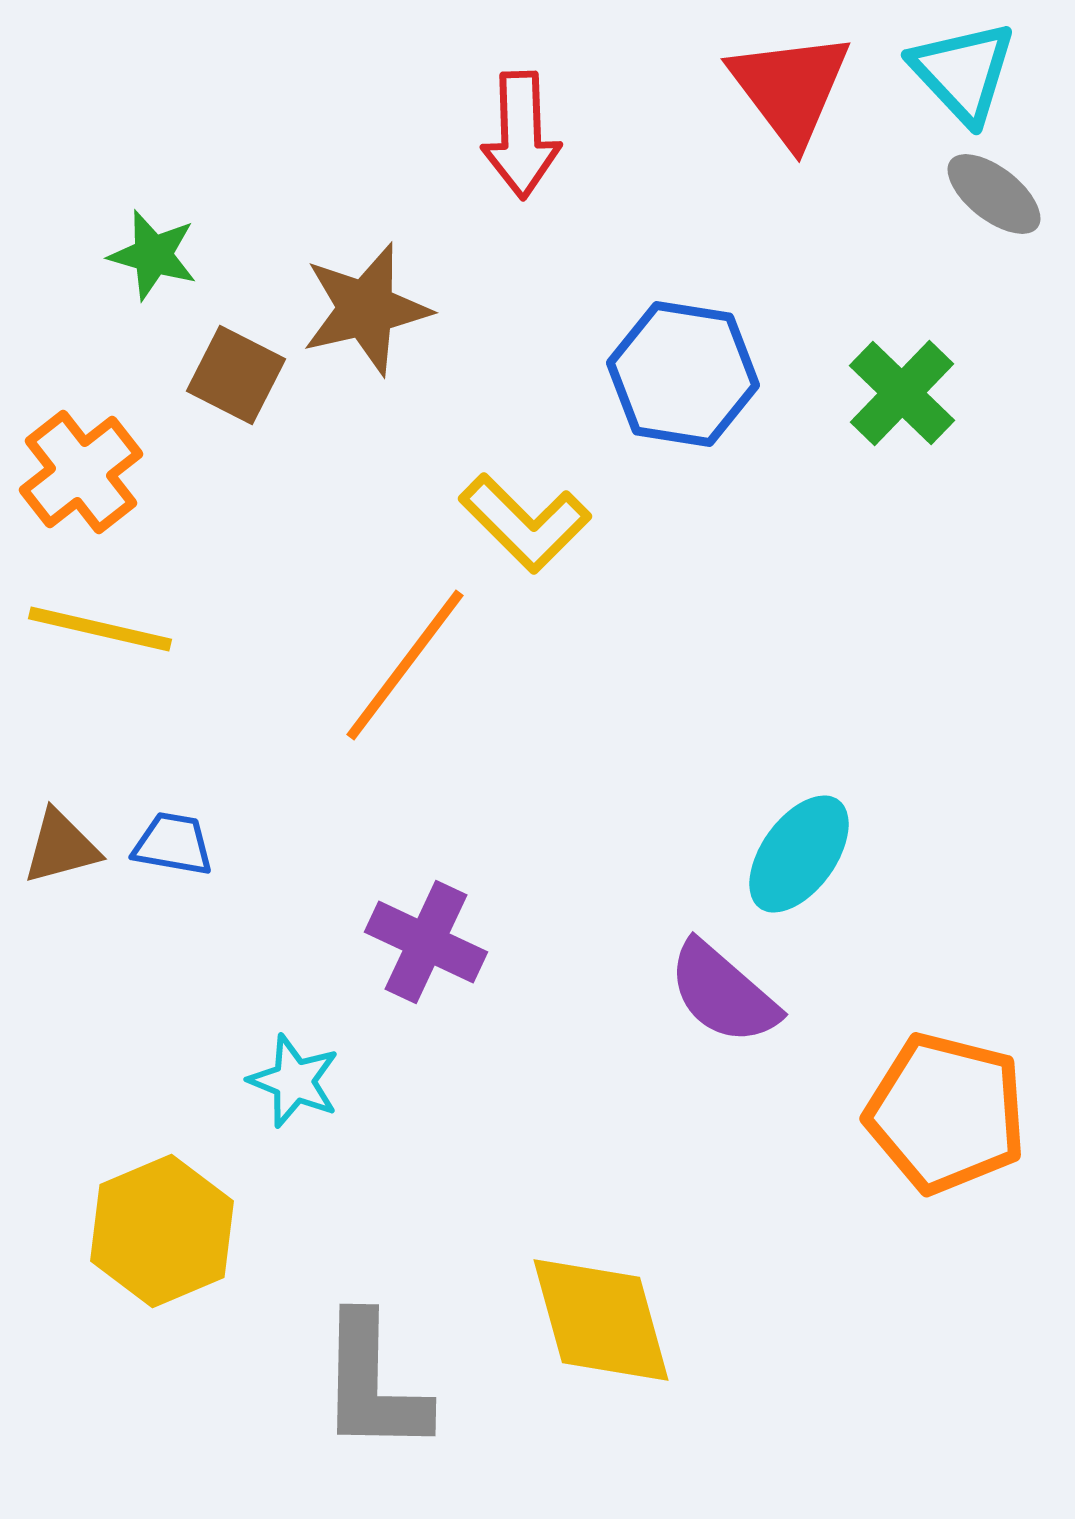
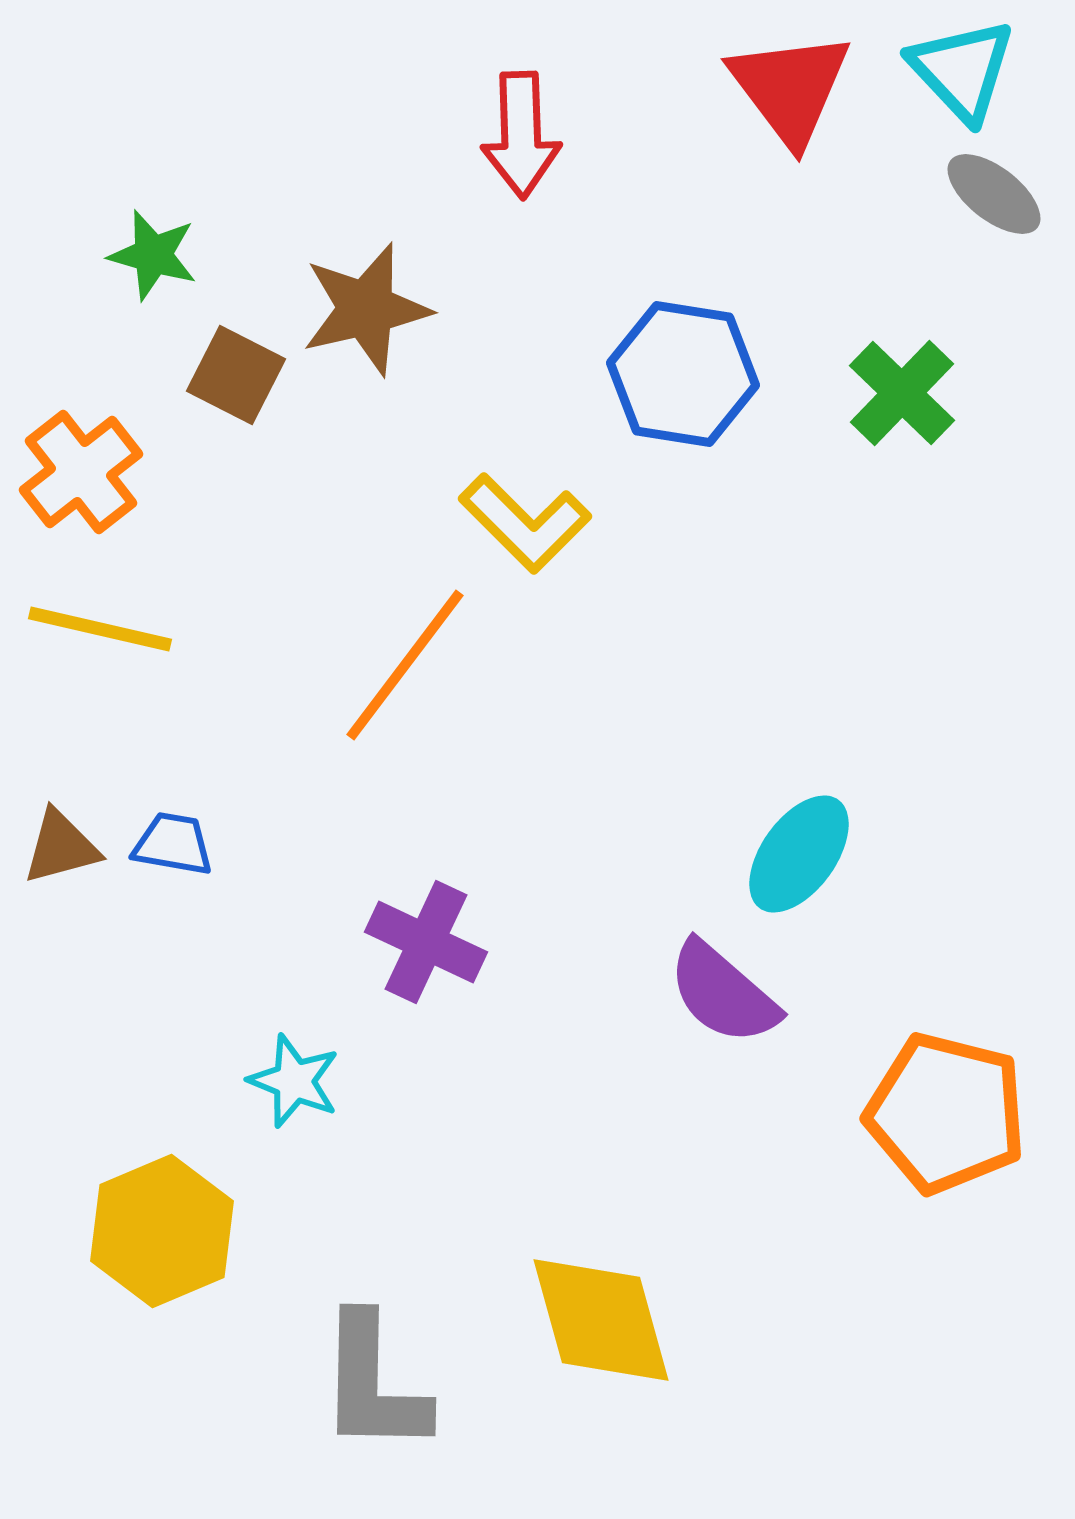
cyan triangle: moved 1 px left, 2 px up
